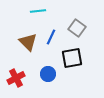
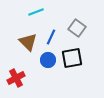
cyan line: moved 2 px left, 1 px down; rotated 14 degrees counterclockwise
blue circle: moved 14 px up
